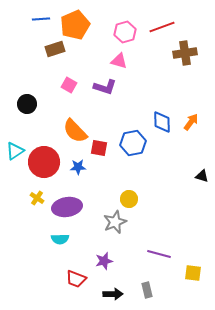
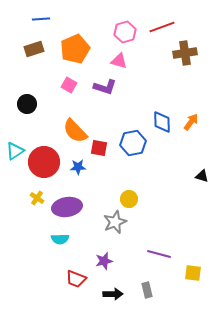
orange pentagon: moved 24 px down
brown rectangle: moved 21 px left
